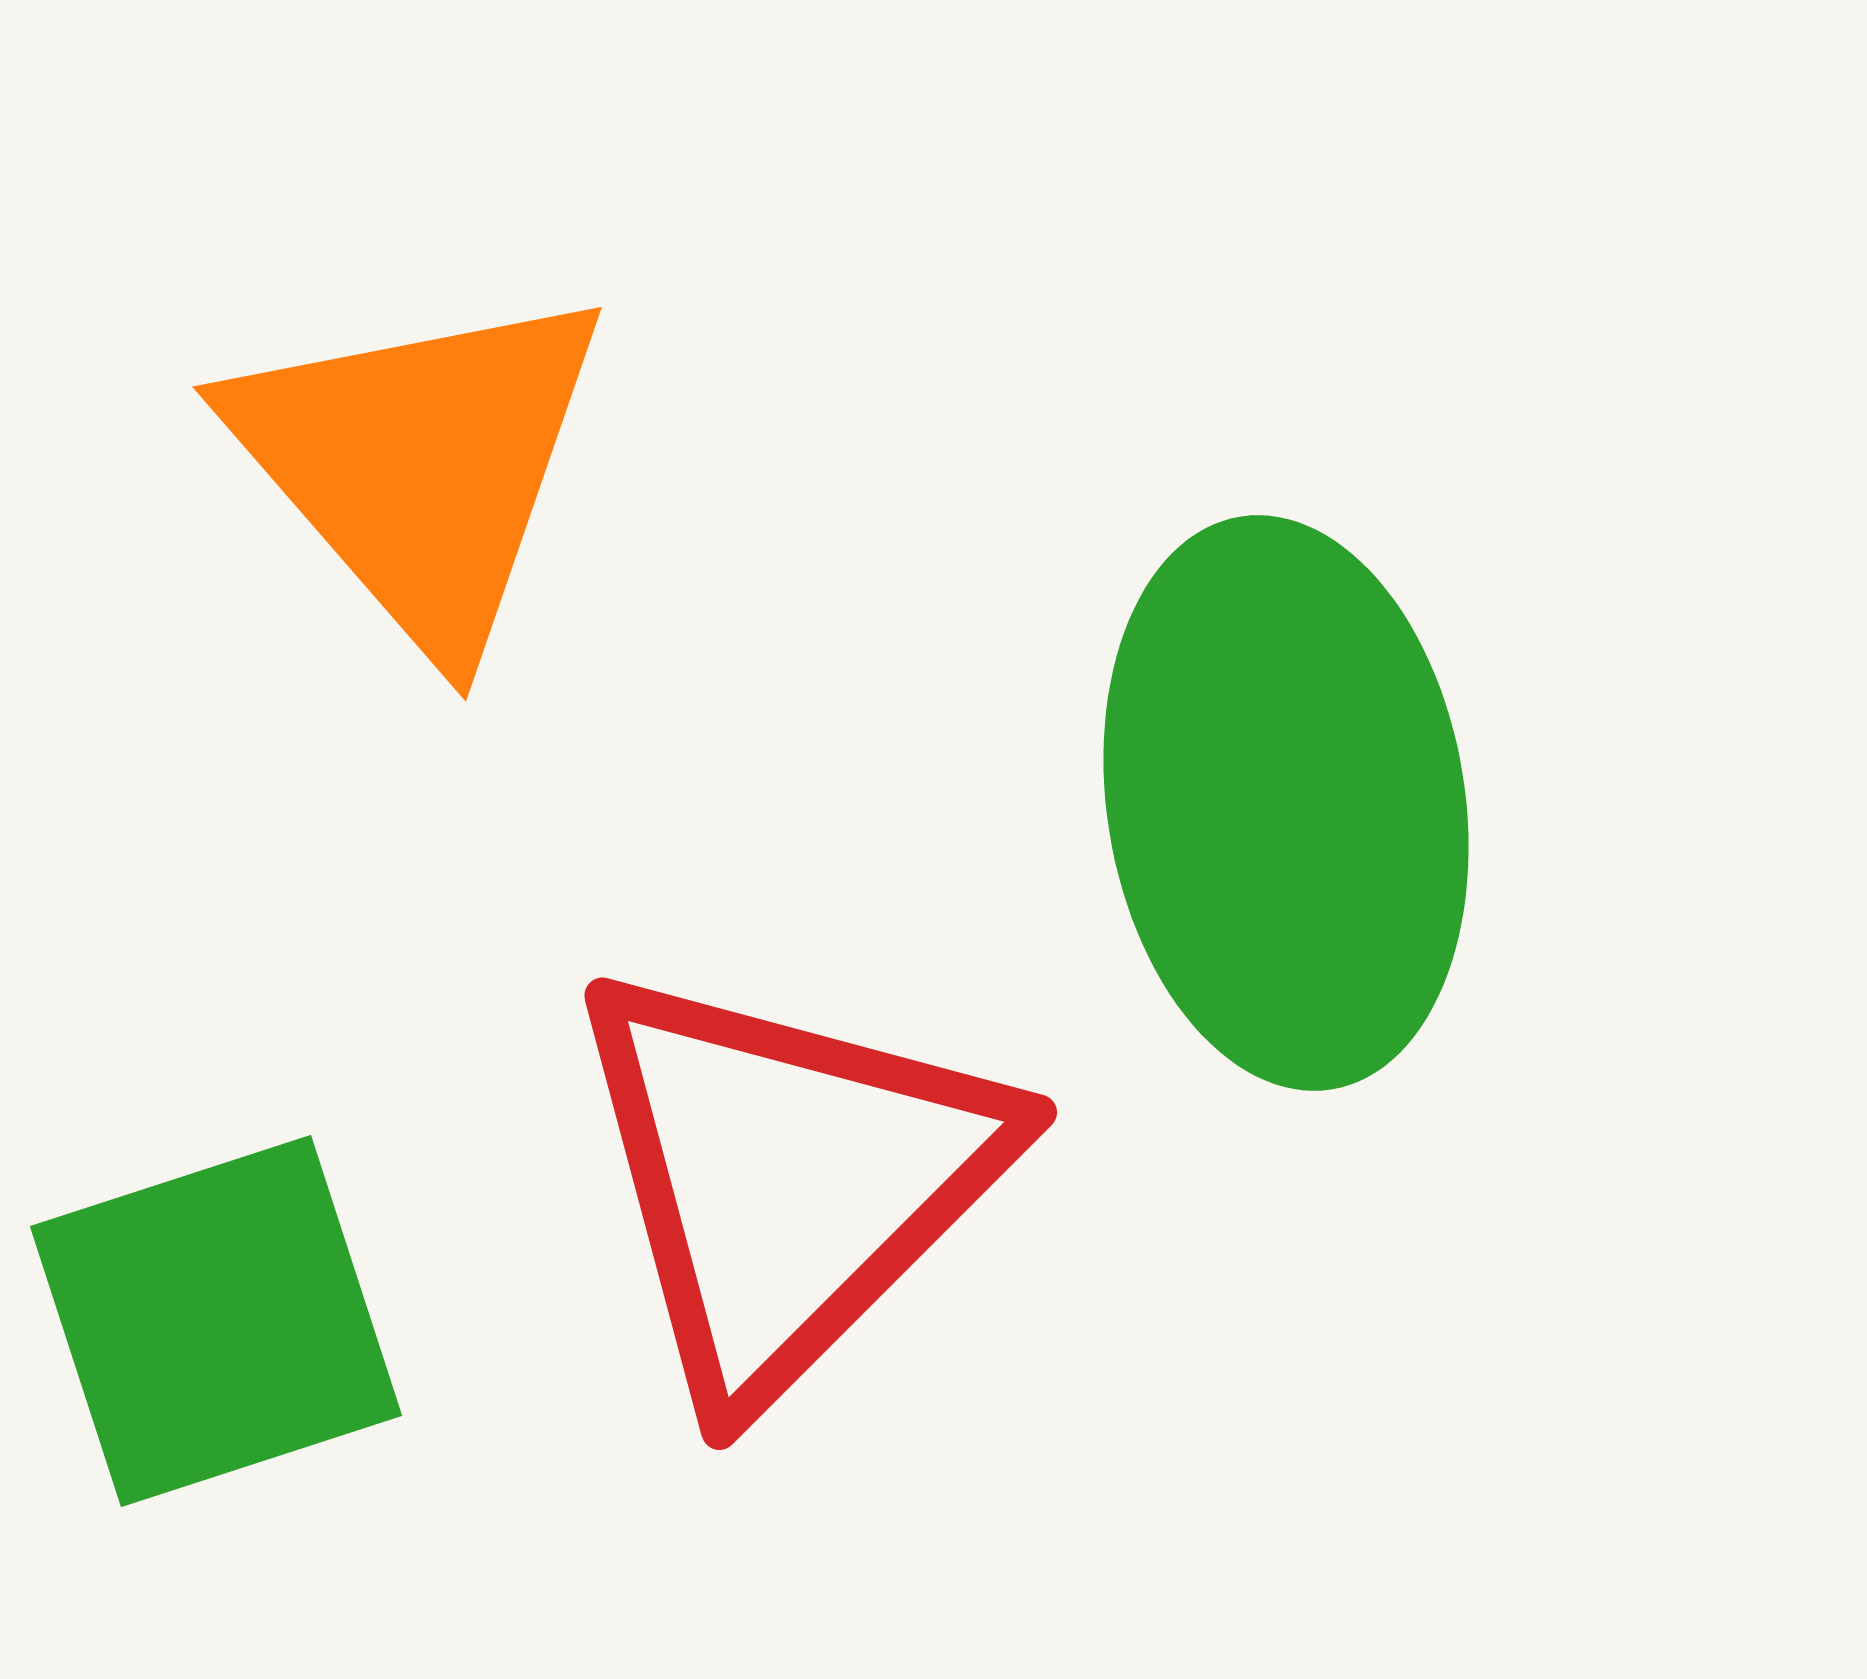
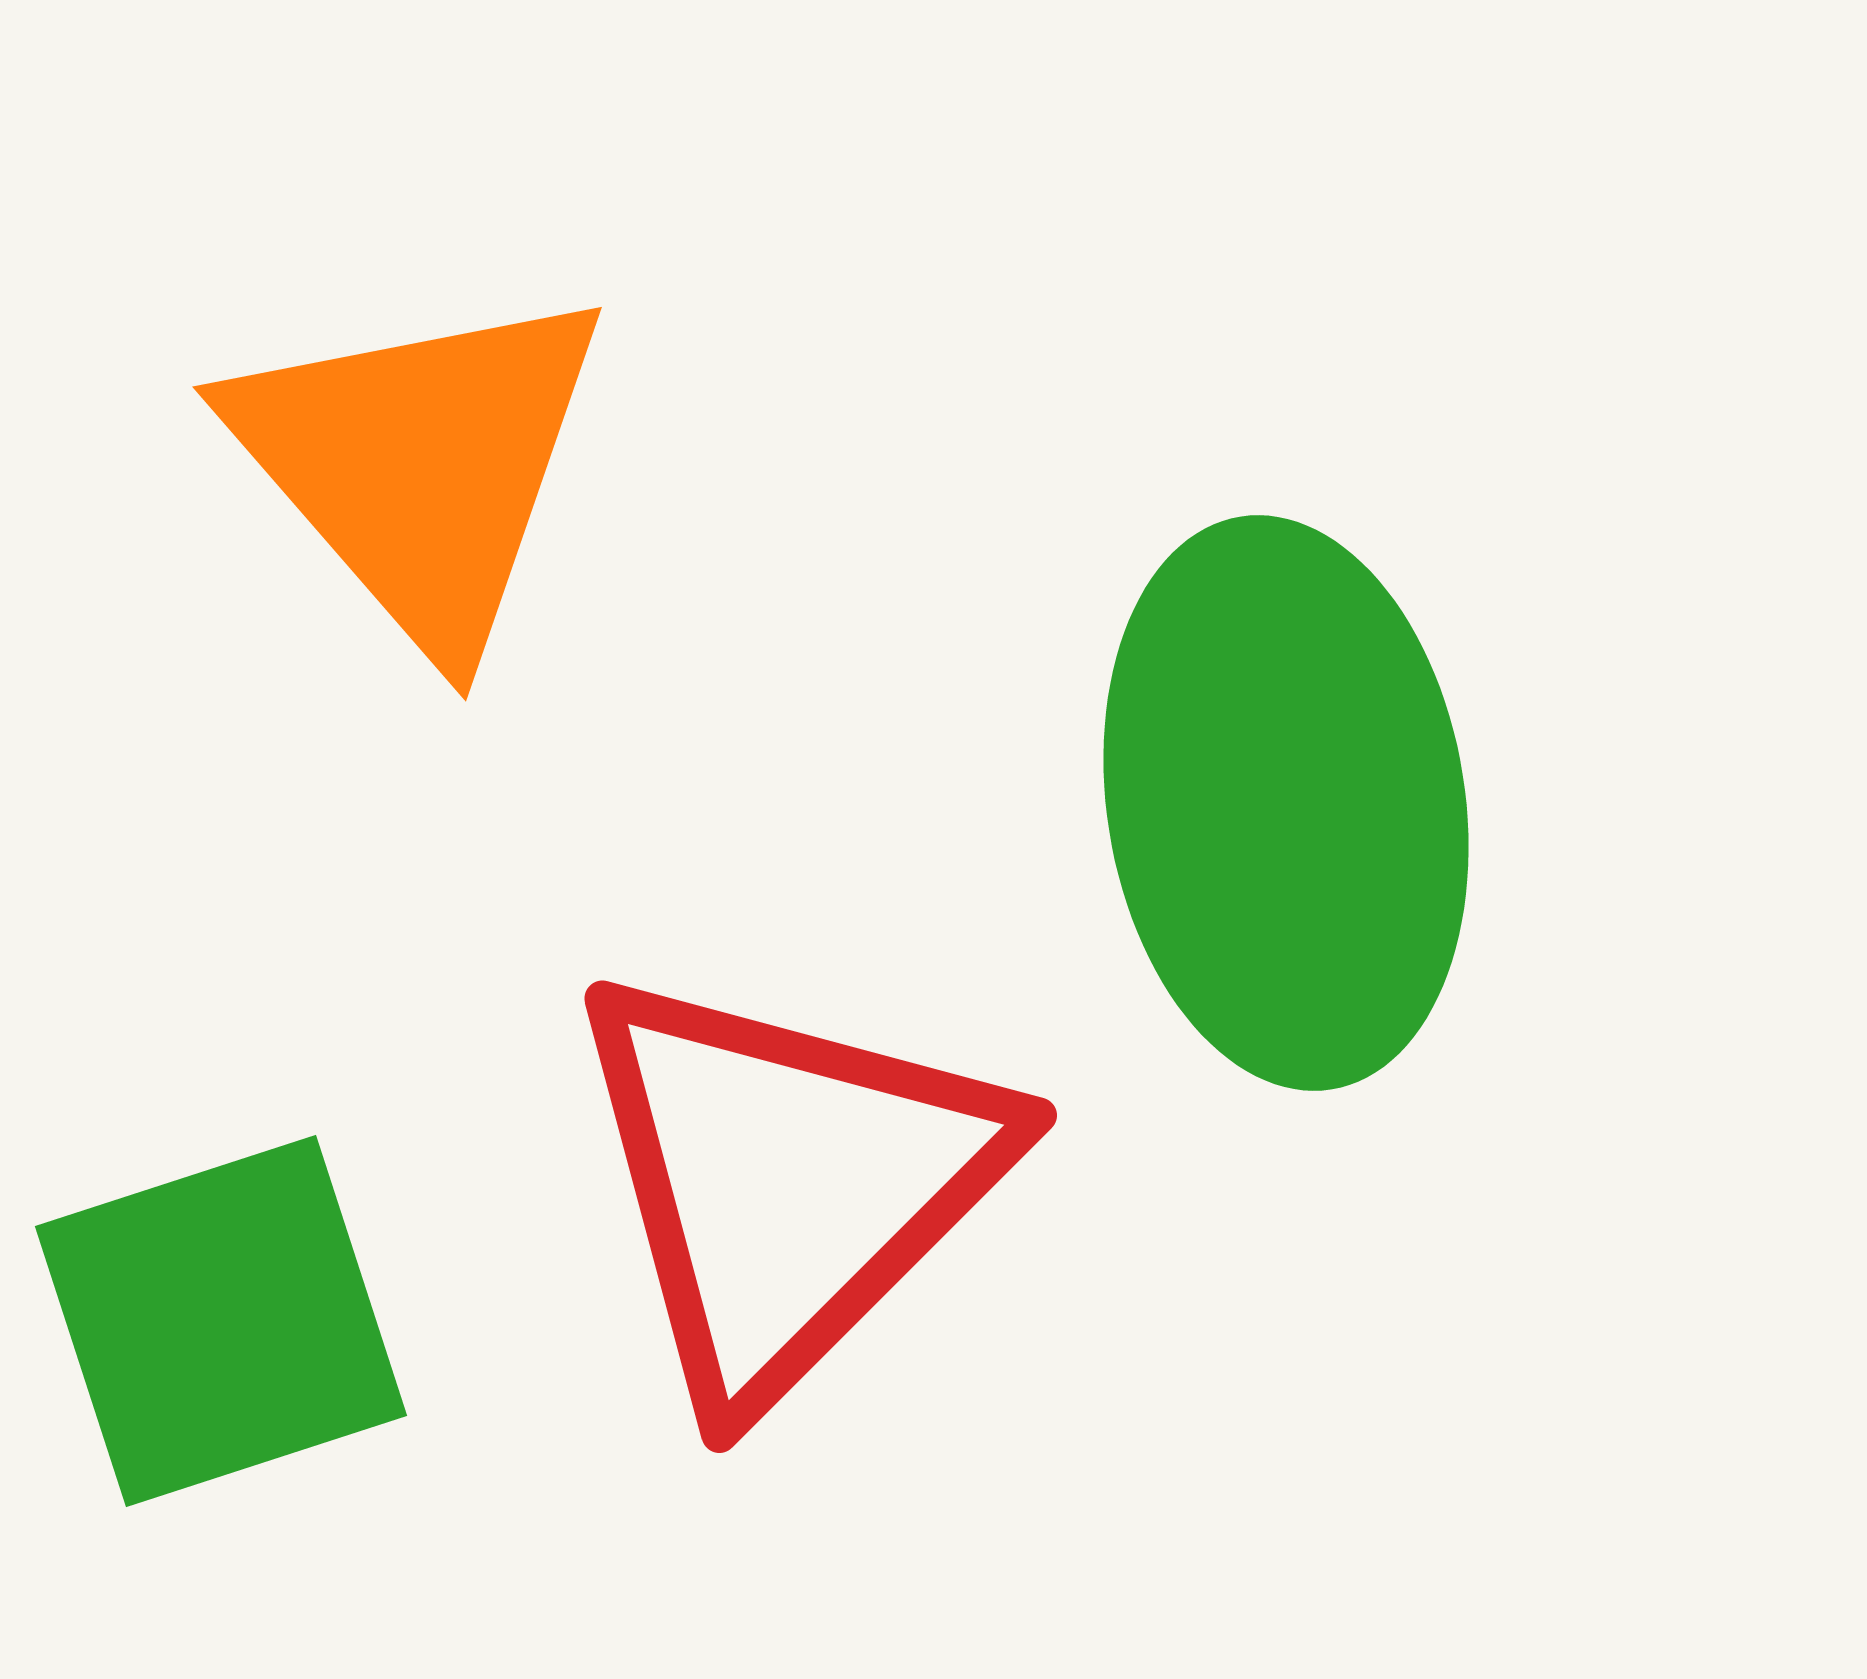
red triangle: moved 3 px down
green square: moved 5 px right
